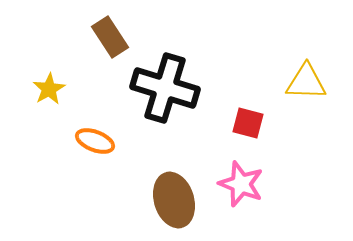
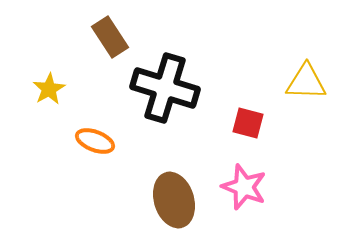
pink star: moved 3 px right, 3 px down
